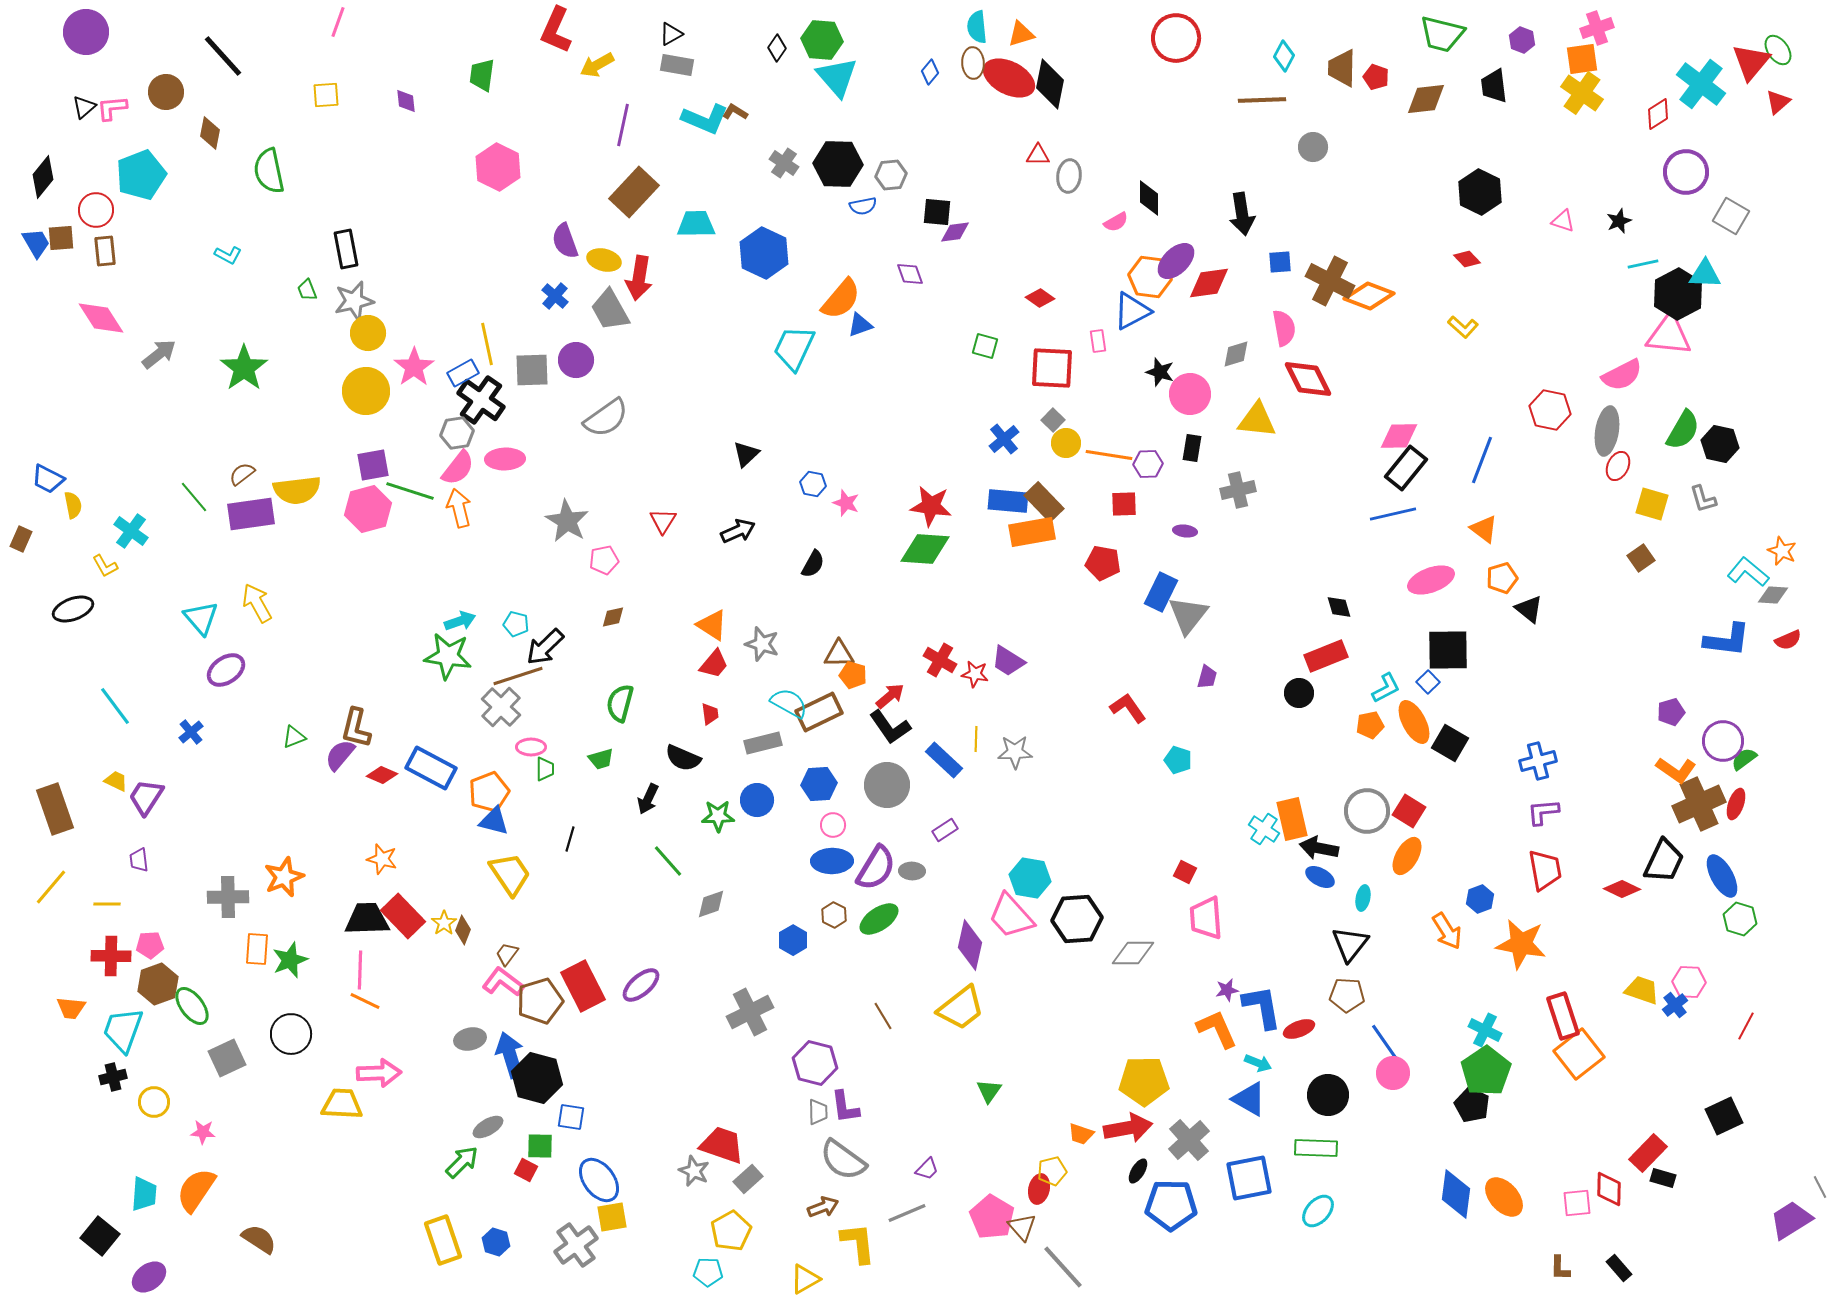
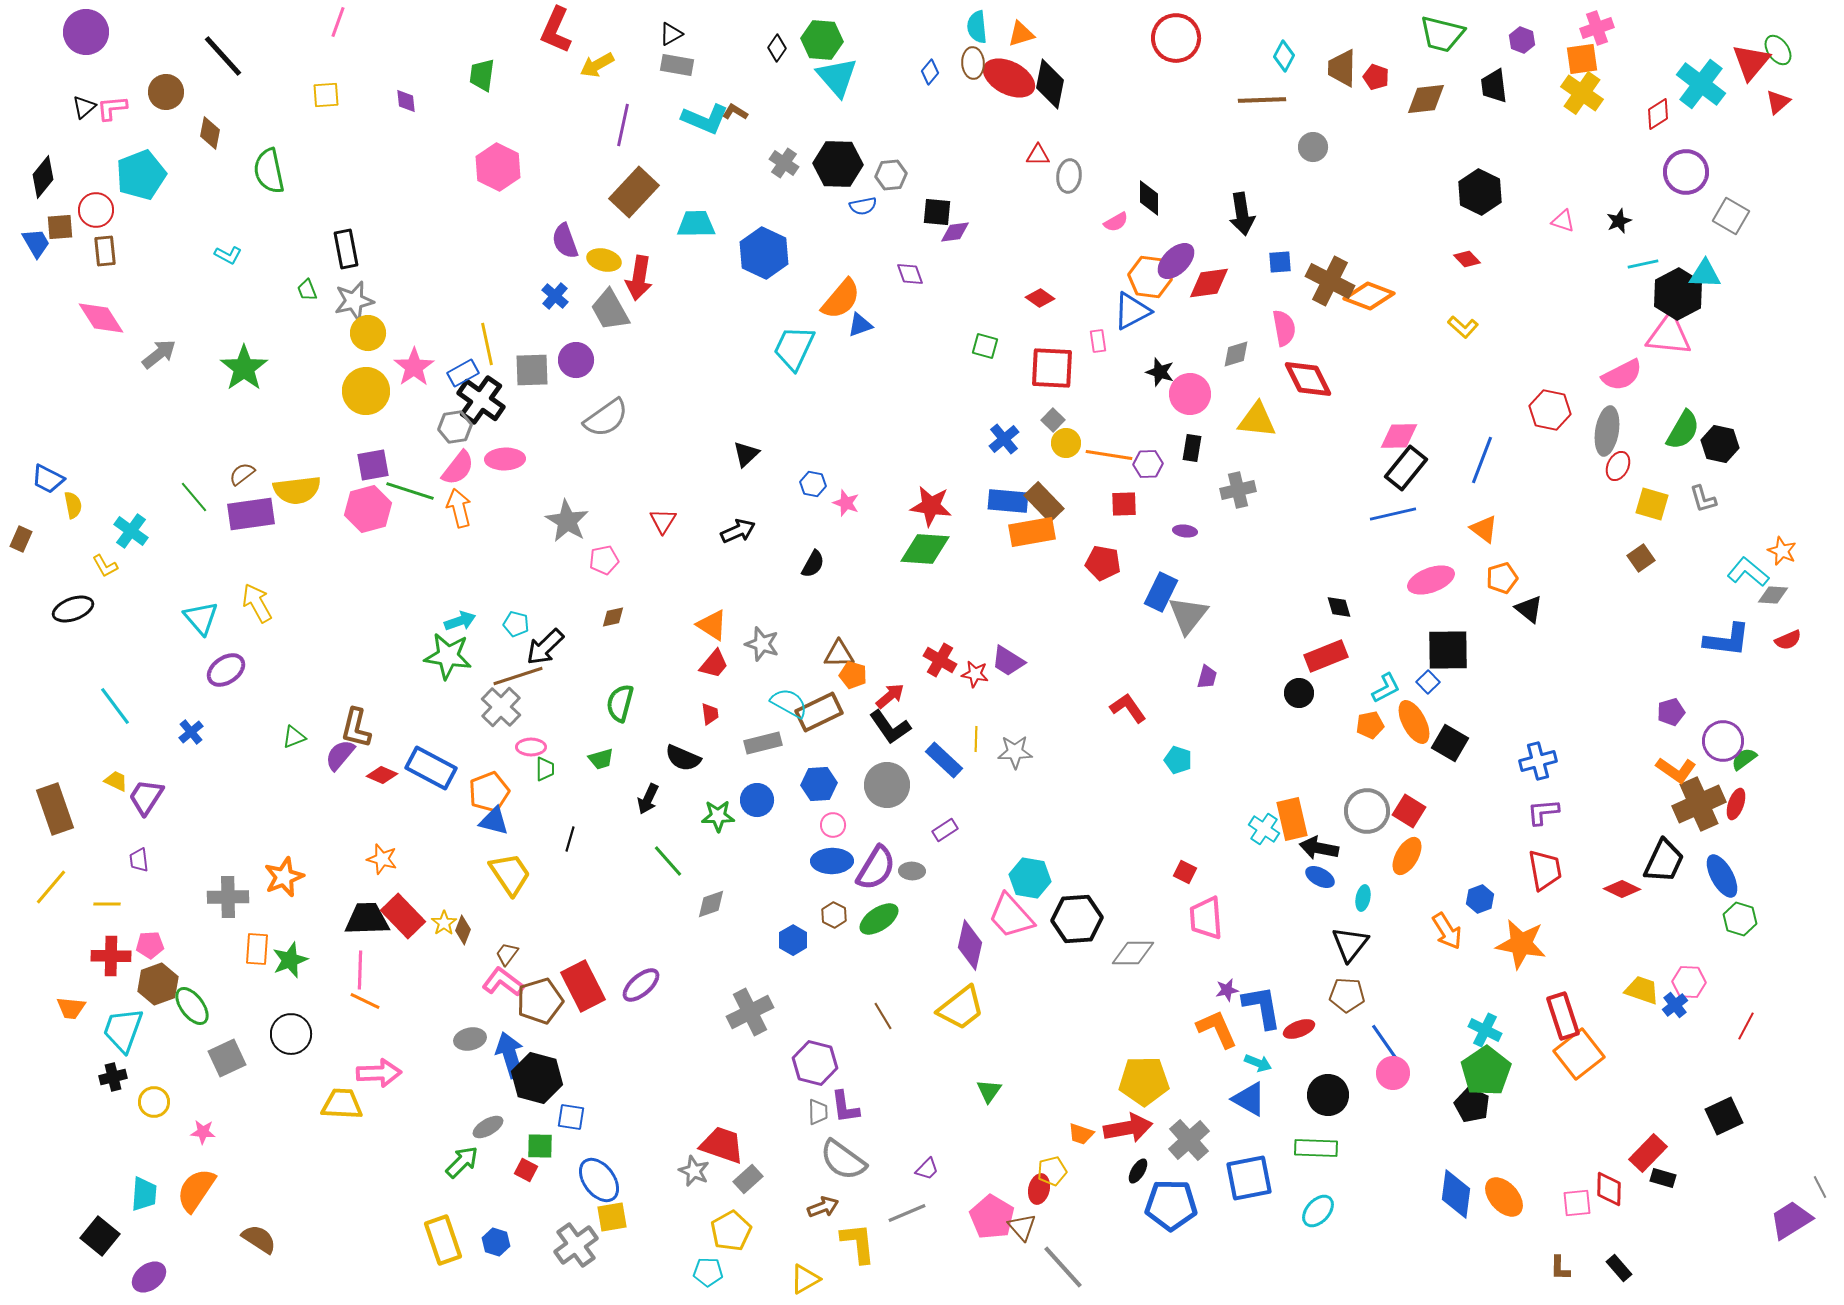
brown square at (61, 238): moved 1 px left, 11 px up
gray hexagon at (457, 433): moved 2 px left, 6 px up
